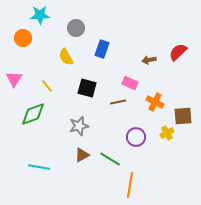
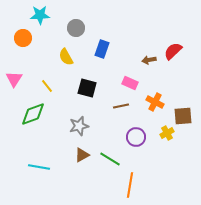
red semicircle: moved 5 px left, 1 px up
brown line: moved 3 px right, 4 px down
